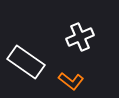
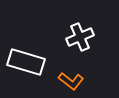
white rectangle: rotated 18 degrees counterclockwise
